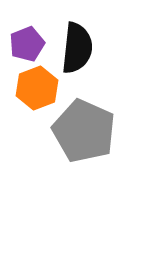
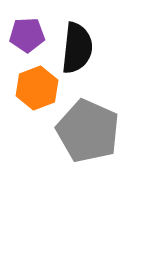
purple pentagon: moved 9 px up; rotated 20 degrees clockwise
gray pentagon: moved 4 px right
